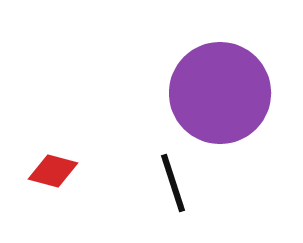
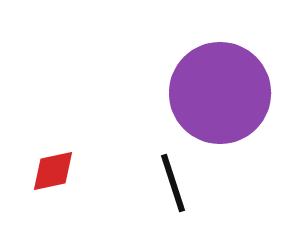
red diamond: rotated 27 degrees counterclockwise
